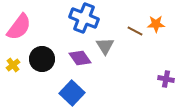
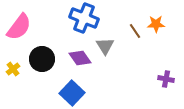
brown line: rotated 28 degrees clockwise
yellow cross: moved 4 px down
